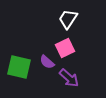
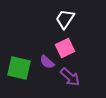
white trapezoid: moved 3 px left
green square: moved 1 px down
purple arrow: moved 1 px right, 1 px up
